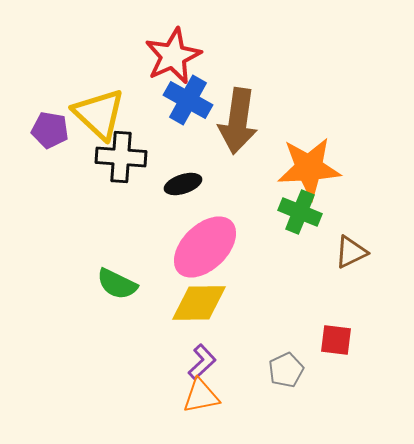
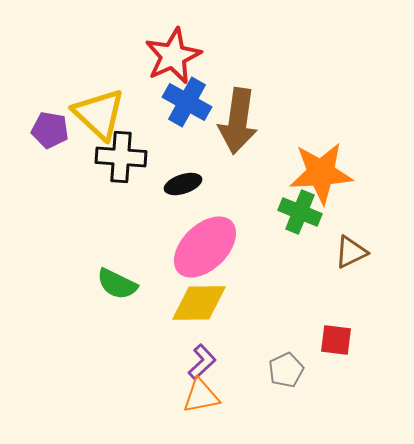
blue cross: moved 1 px left, 2 px down
orange star: moved 12 px right, 5 px down
